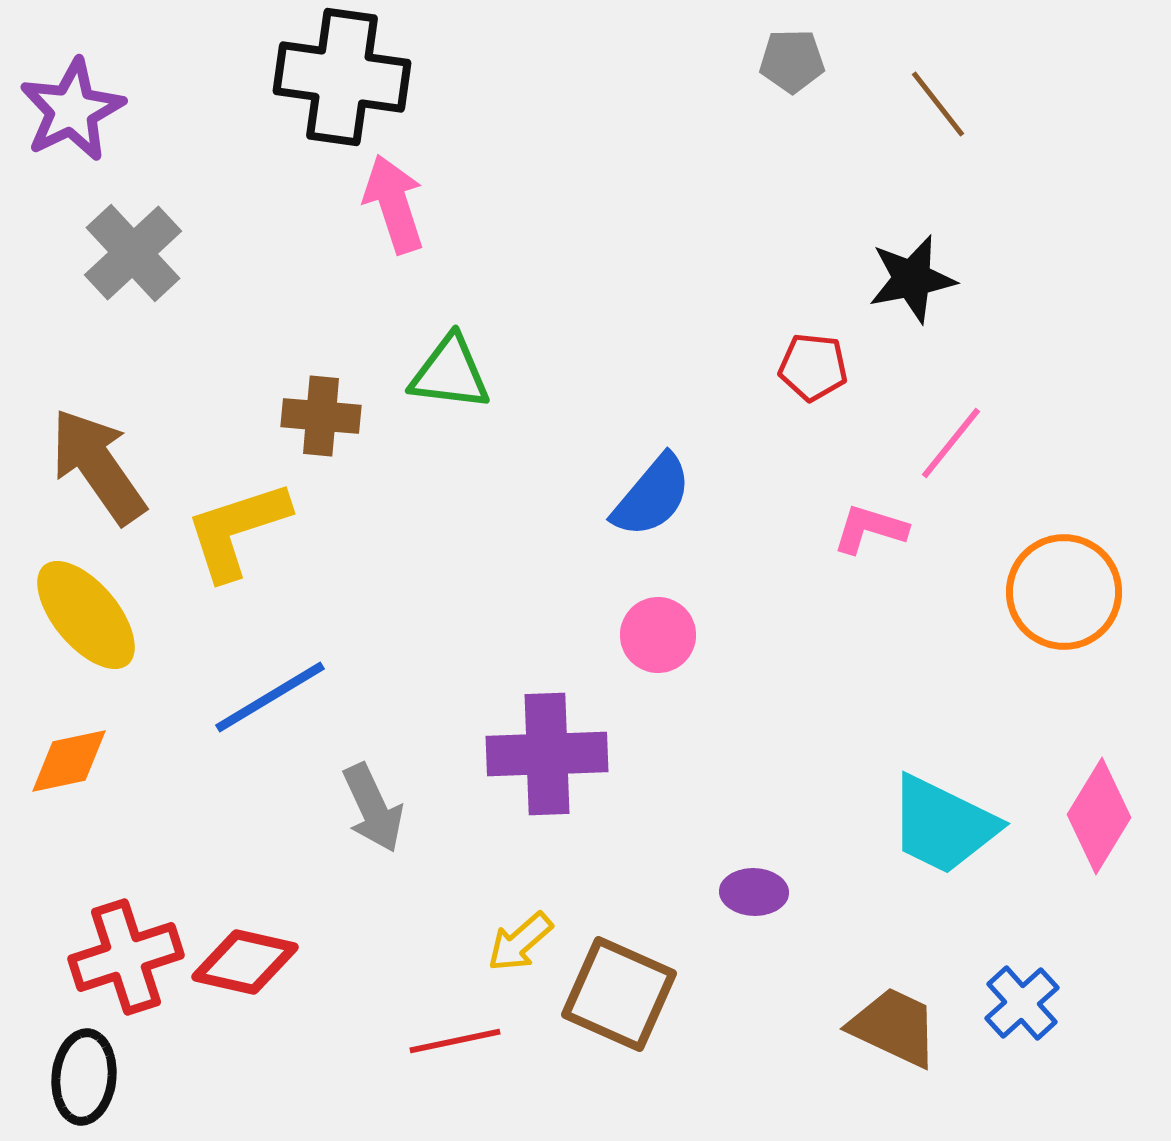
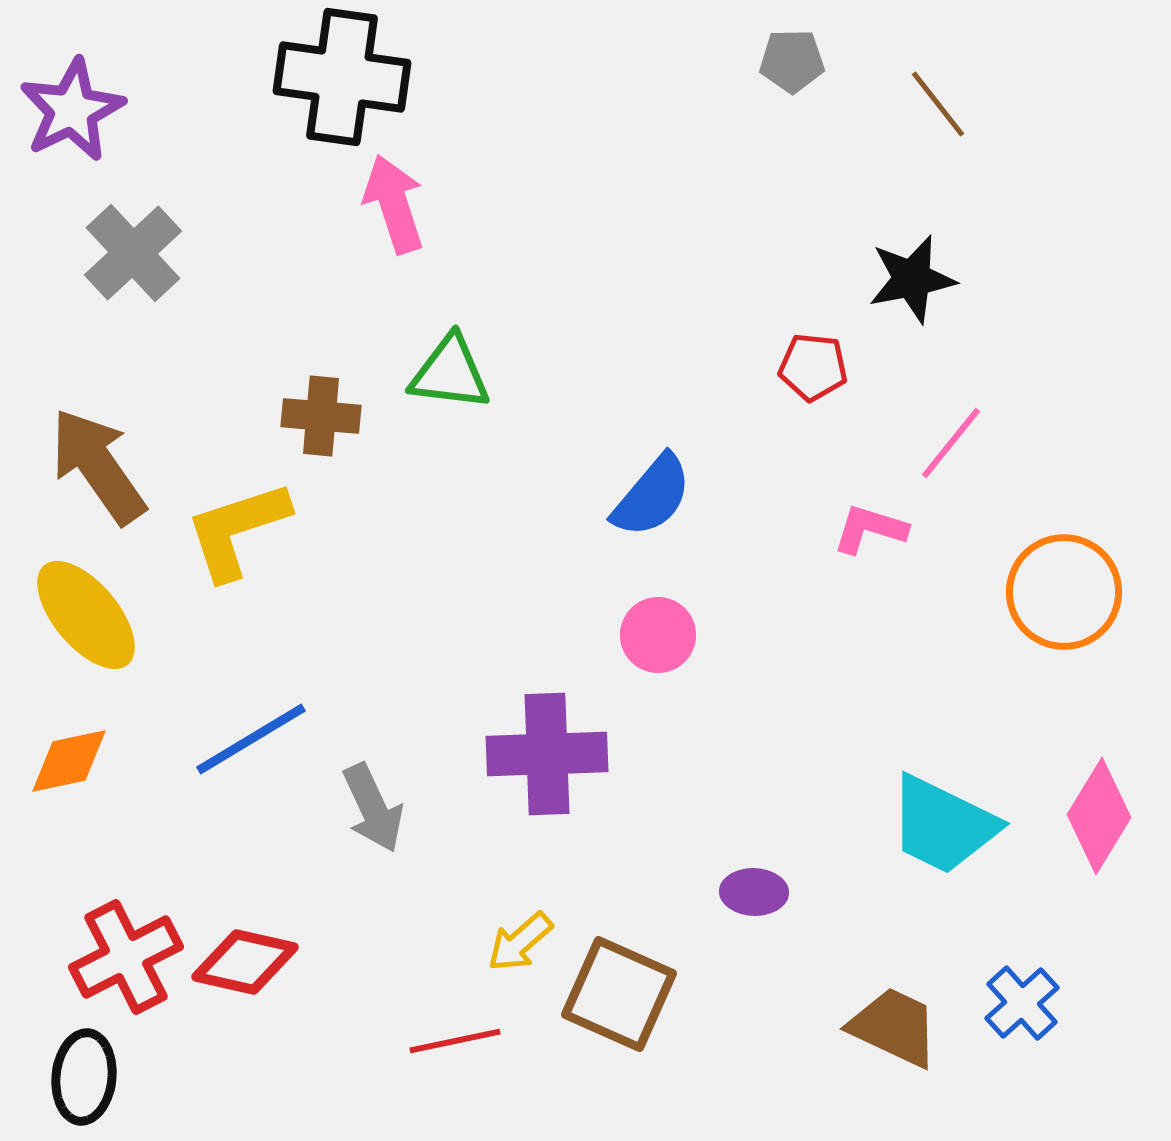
blue line: moved 19 px left, 42 px down
red cross: rotated 9 degrees counterclockwise
